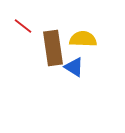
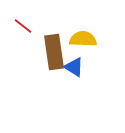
brown rectangle: moved 1 px right, 4 px down
